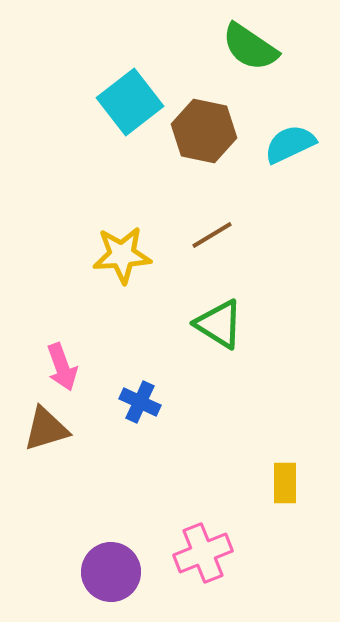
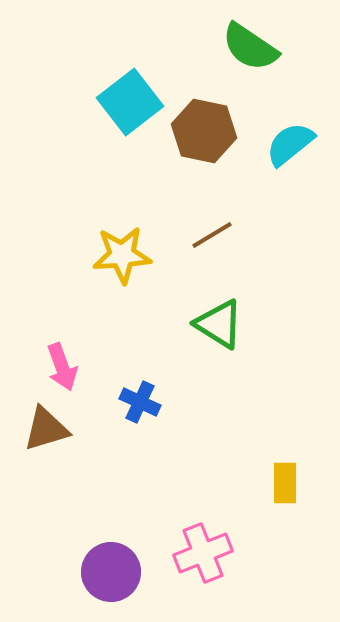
cyan semicircle: rotated 14 degrees counterclockwise
